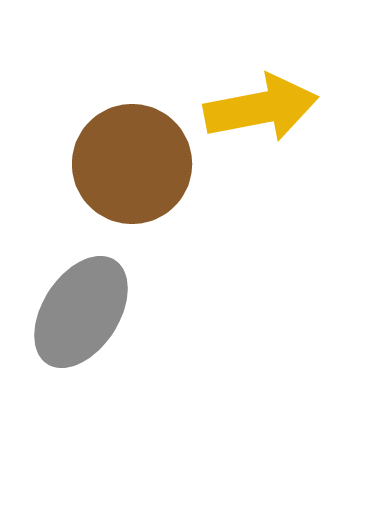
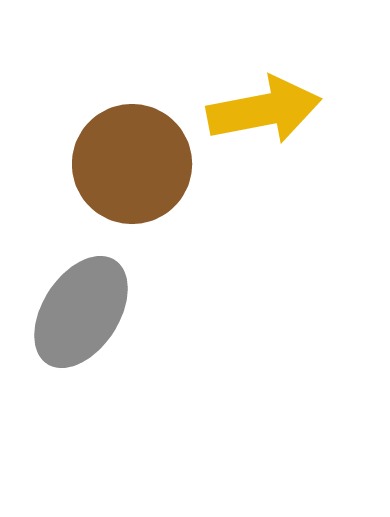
yellow arrow: moved 3 px right, 2 px down
